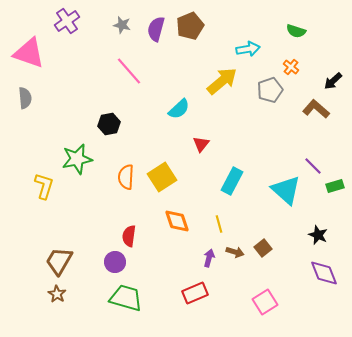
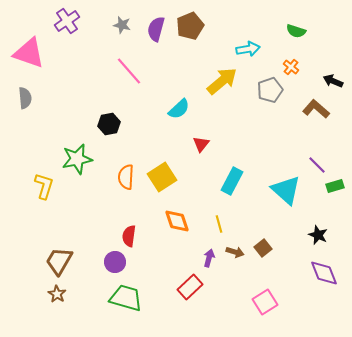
black arrow: rotated 66 degrees clockwise
purple line: moved 4 px right, 1 px up
red rectangle: moved 5 px left, 6 px up; rotated 20 degrees counterclockwise
